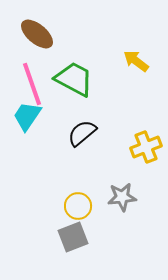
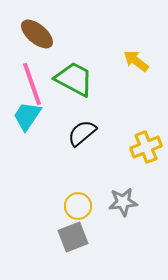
gray star: moved 1 px right, 5 px down
